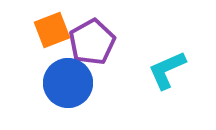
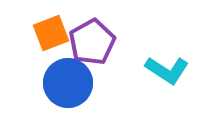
orange square: moved 1 px left, 3 px down
cyan L-shape: rotated 123 degrees counterclockwise
